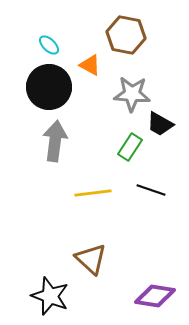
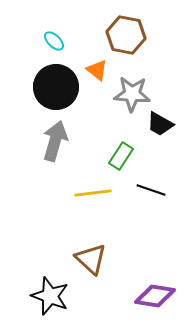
cyan ellipse: moved 5 px right, 4 px up
orange triangle: moved 7 px right, 5 px down; rotated 10 degrees clockwise
black circle: moved 7 px right
gray arrow: rotated 9 degrees clockwise
green rectangle: moved 9 px left, 9 px down
